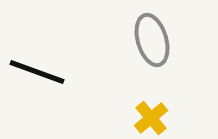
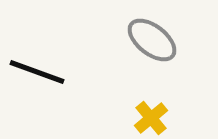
gray ellipse: rotated 36 degrees counterclockwise
